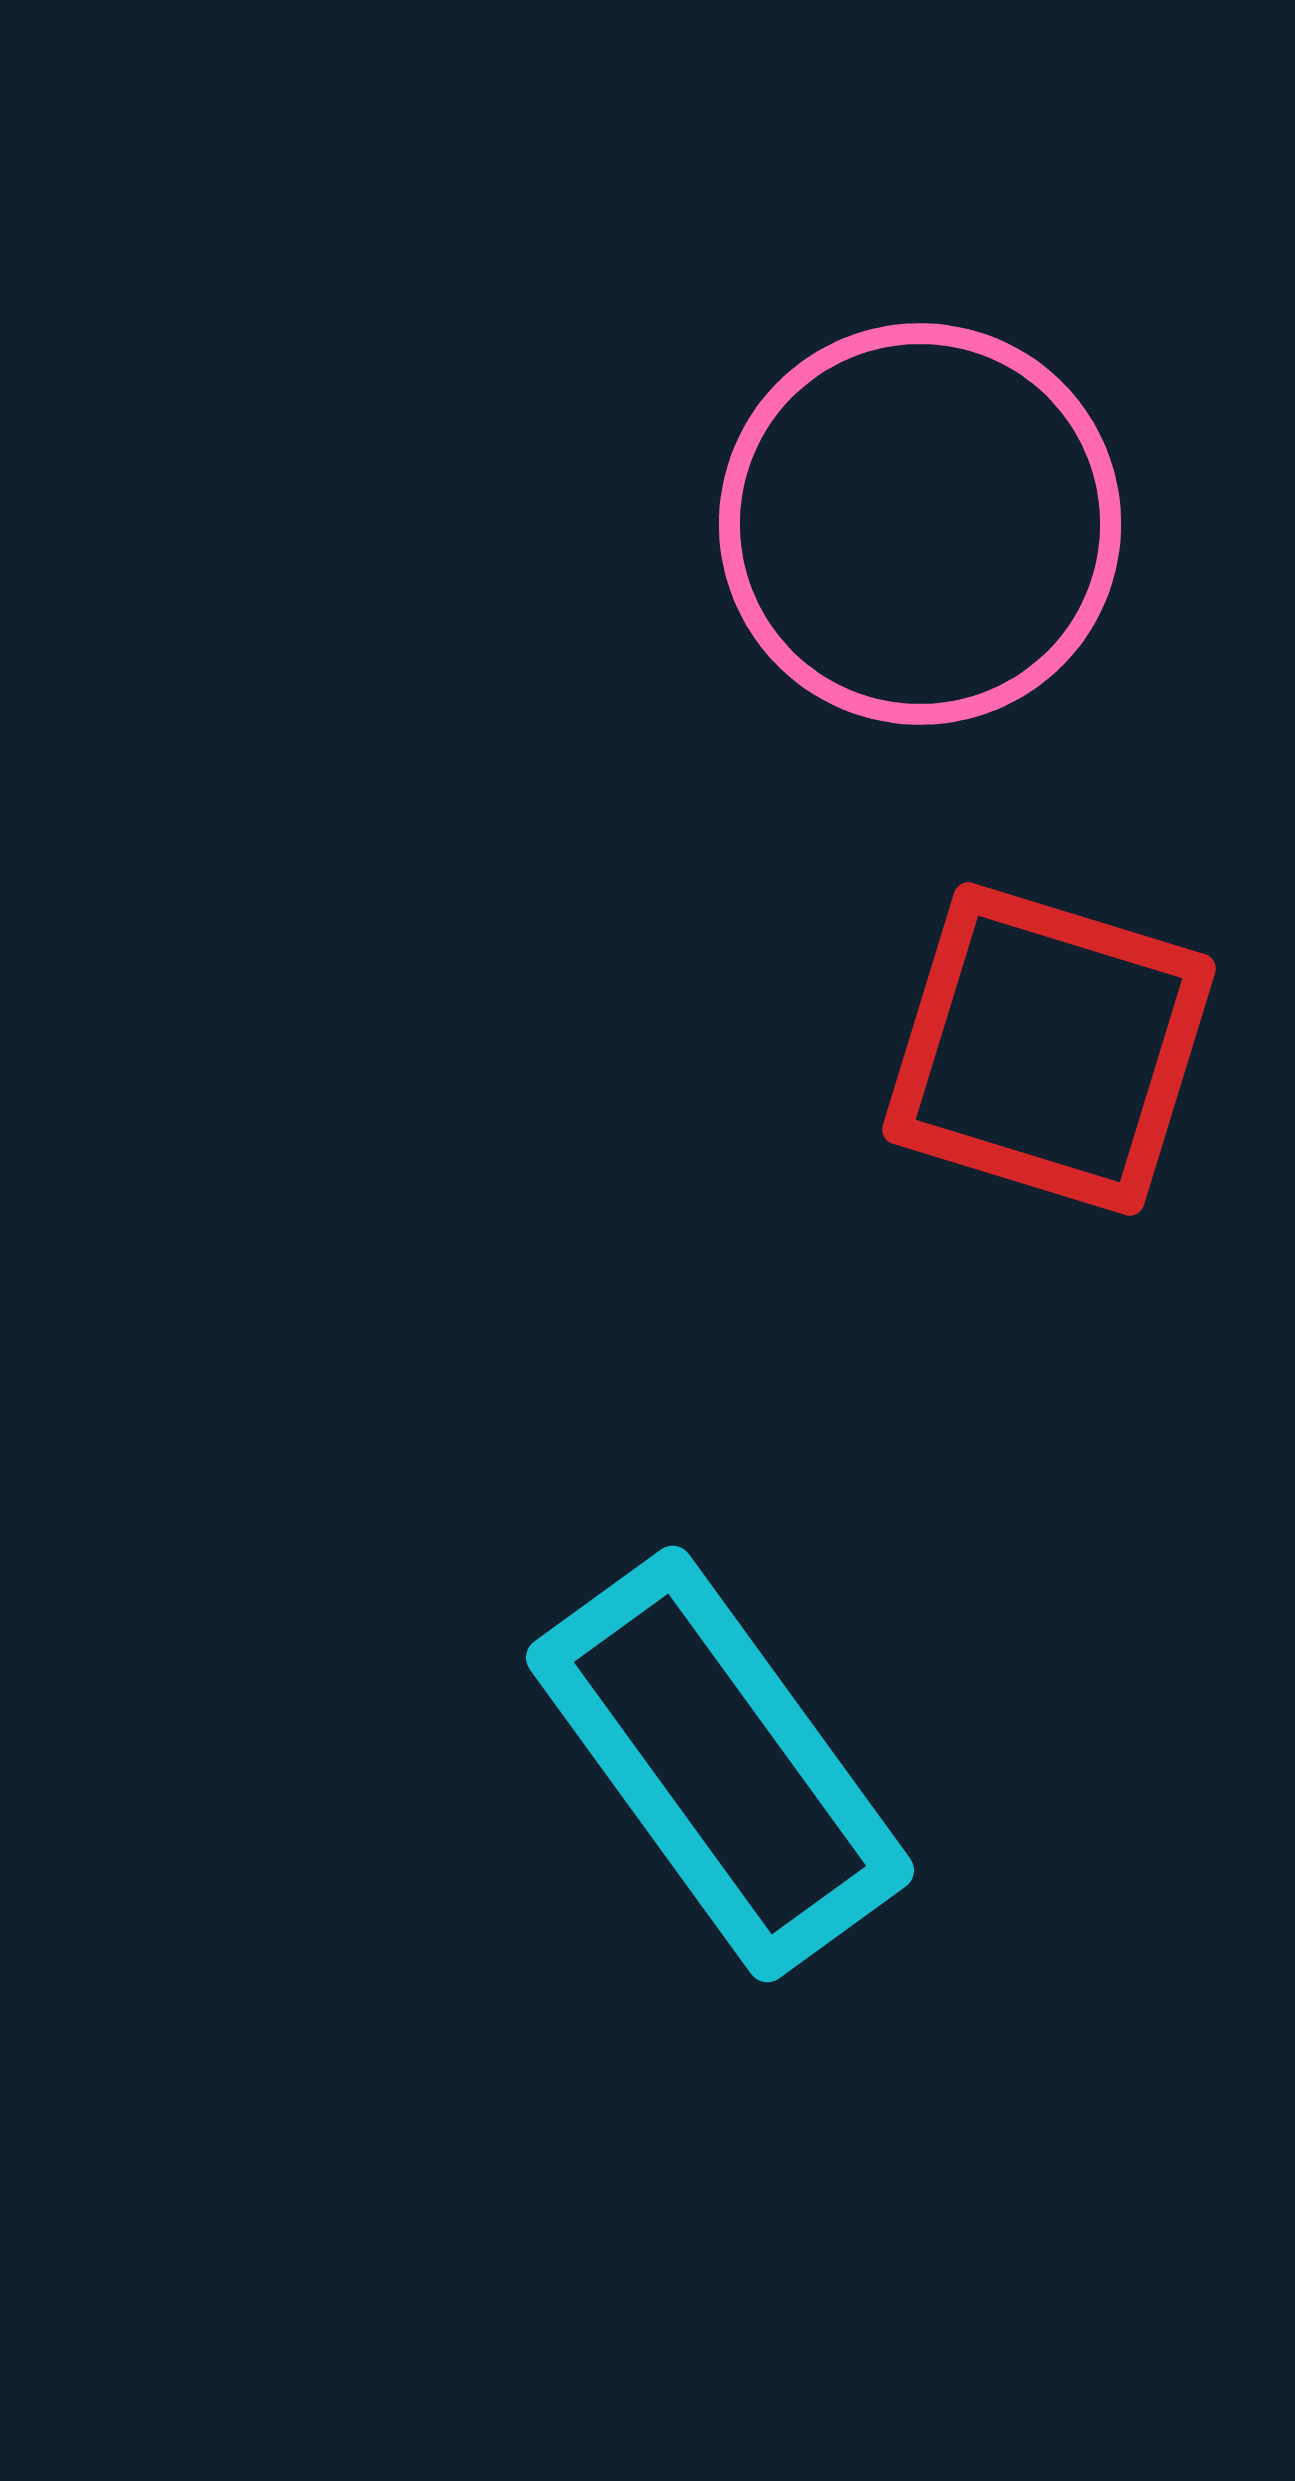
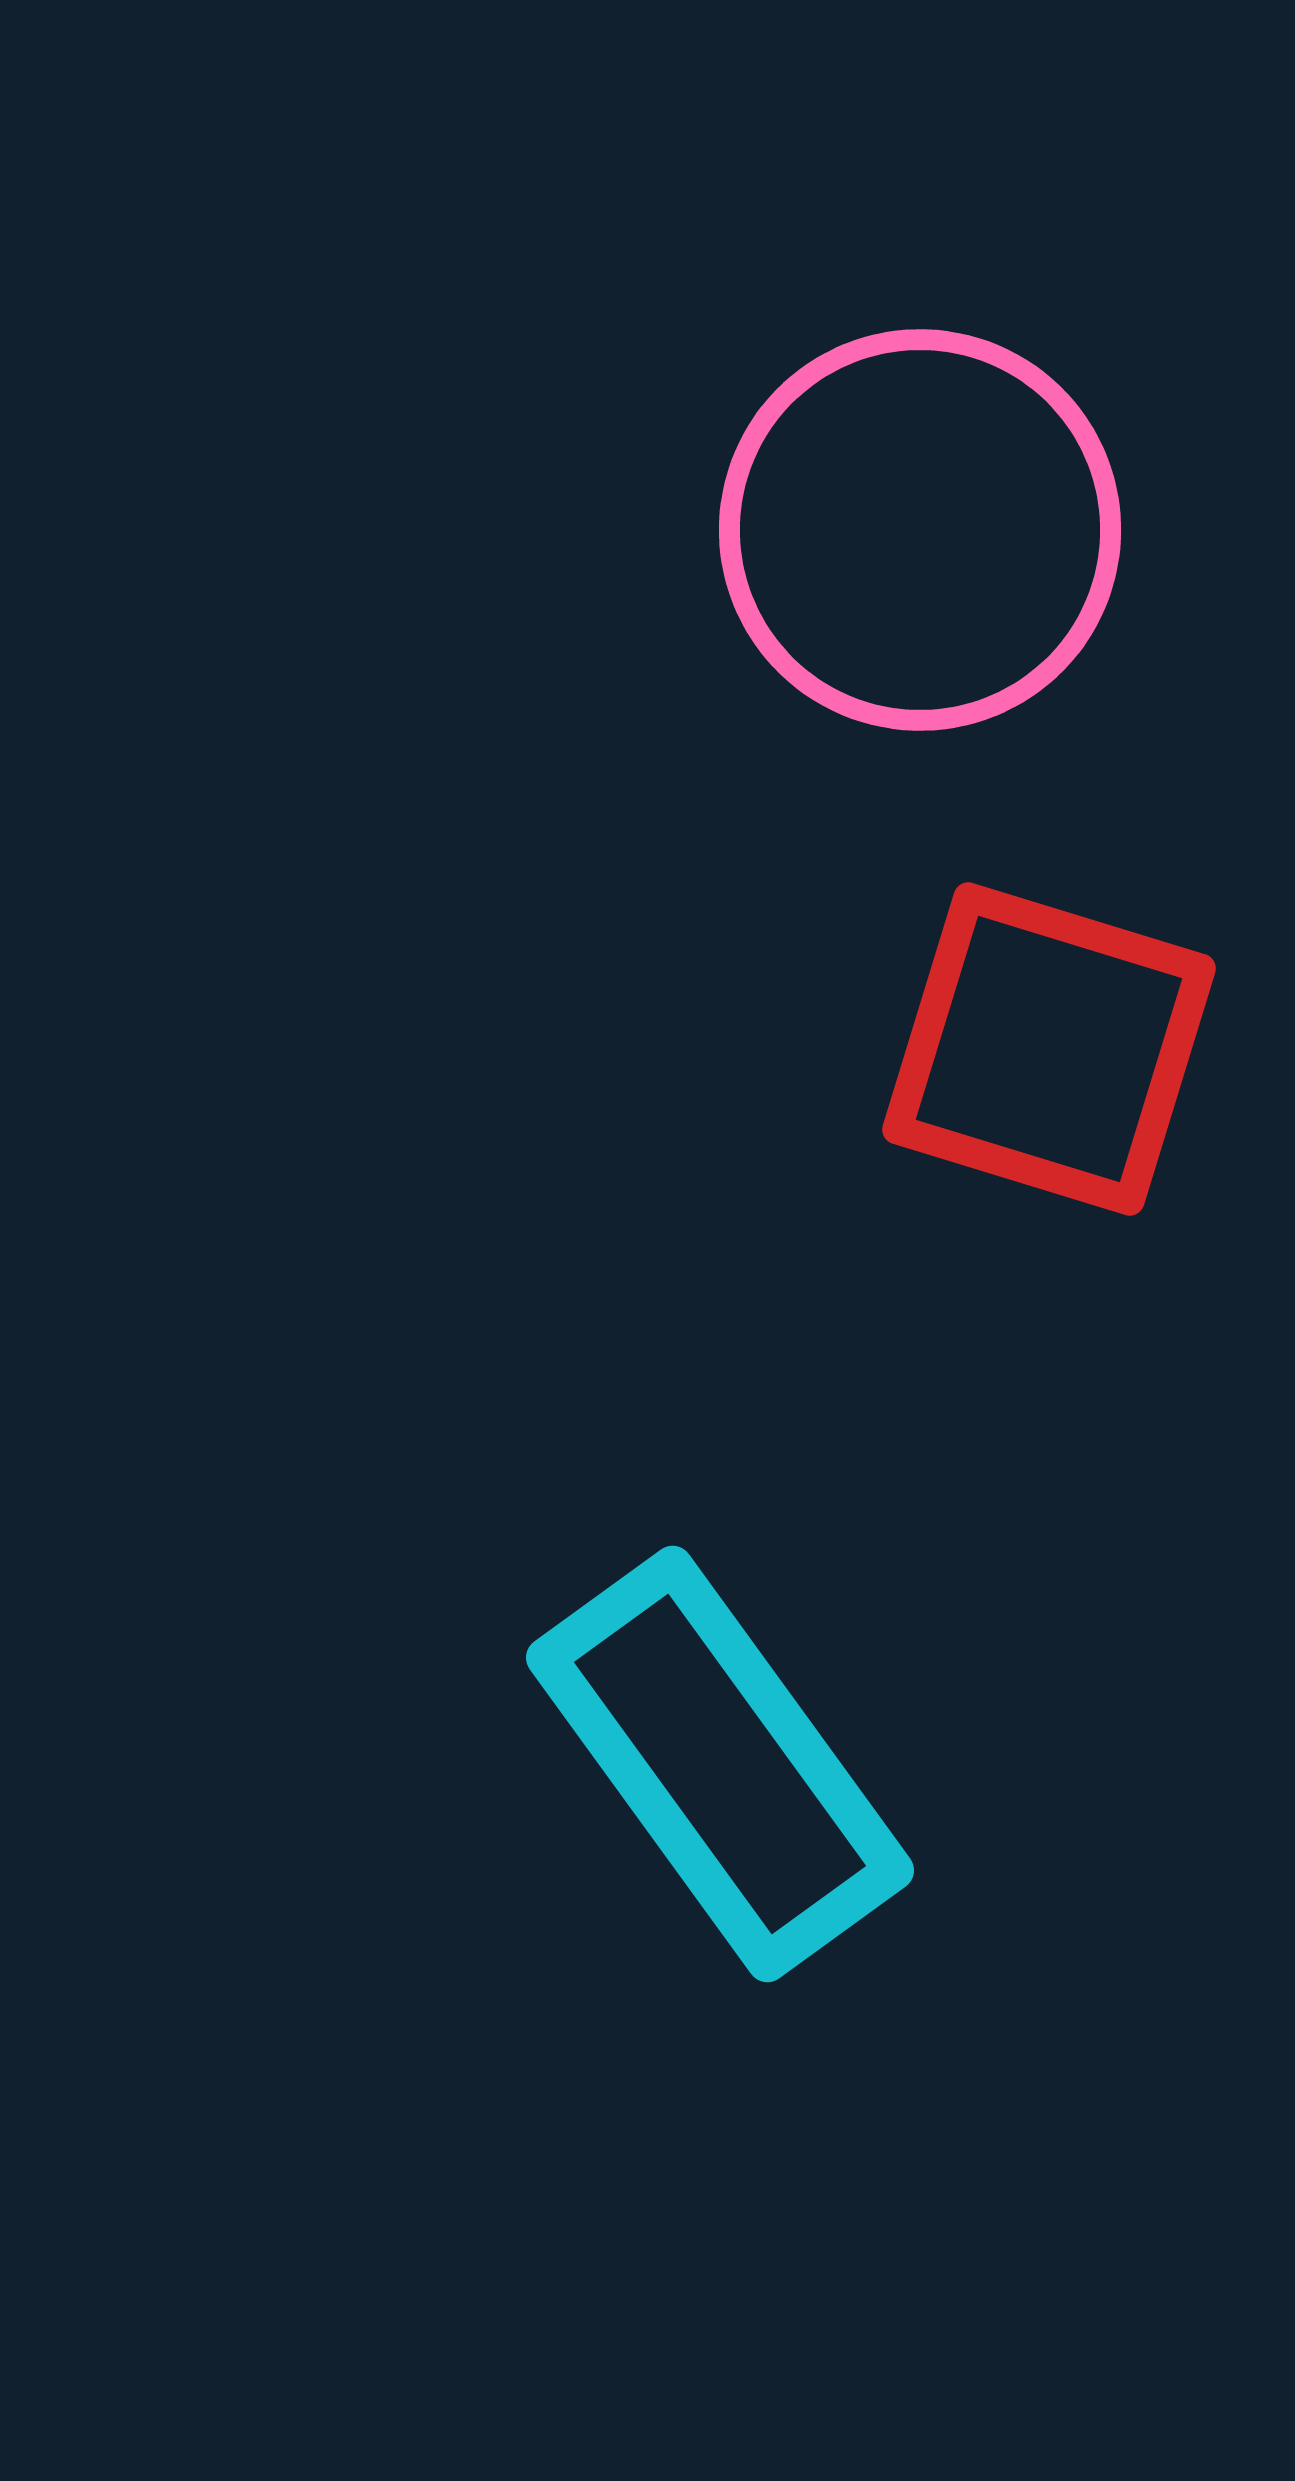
pink circle: moved 6 px down
